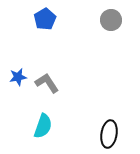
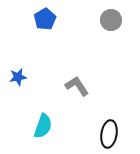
gray L-shape: moved 30 px right, 3 px down
